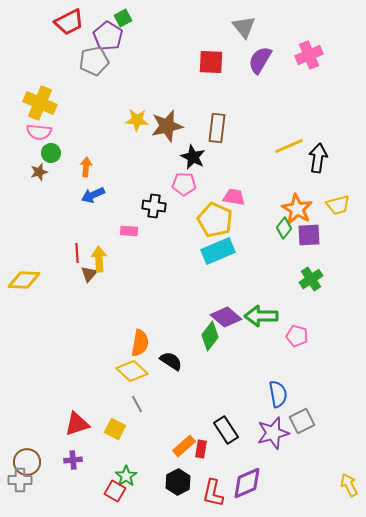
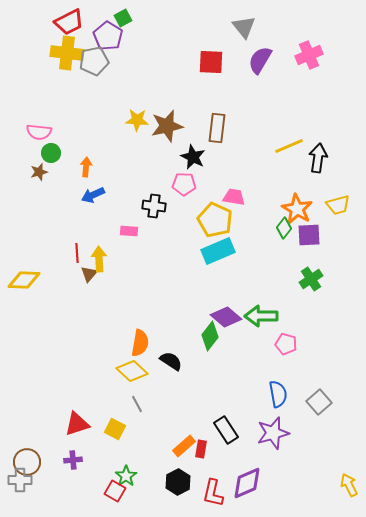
yellow cross at (40, 103): moved 27 px right, 50 px up; rotated 16 degrees counterclockwise
pink pentagon at (297, 336): moved 11 px left, 8 px down
gray square at (302, 421): moved 17 px right, 19 px up; rotated 15 degrees counterclockwise
